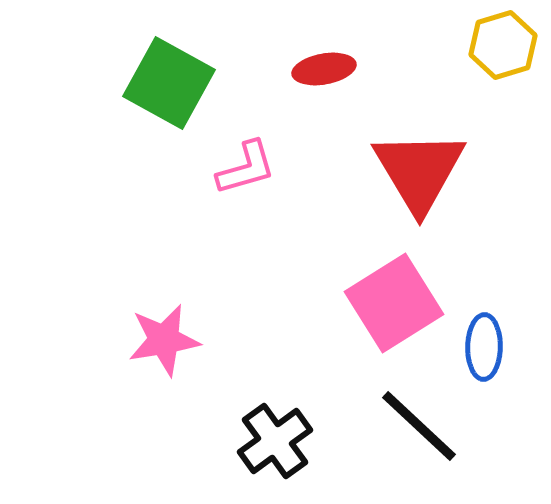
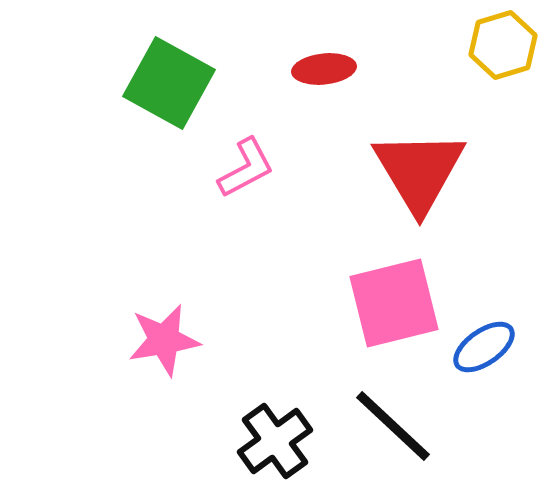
red ellipse: rotated 4 degrees clockwise
pink L-shape: rotated 12 degrees counterclockwise
pink square: rotated 18 degrees clockwise
blue ellipse: rotated 54 degrees clockwise
black line: moved 26 px left
